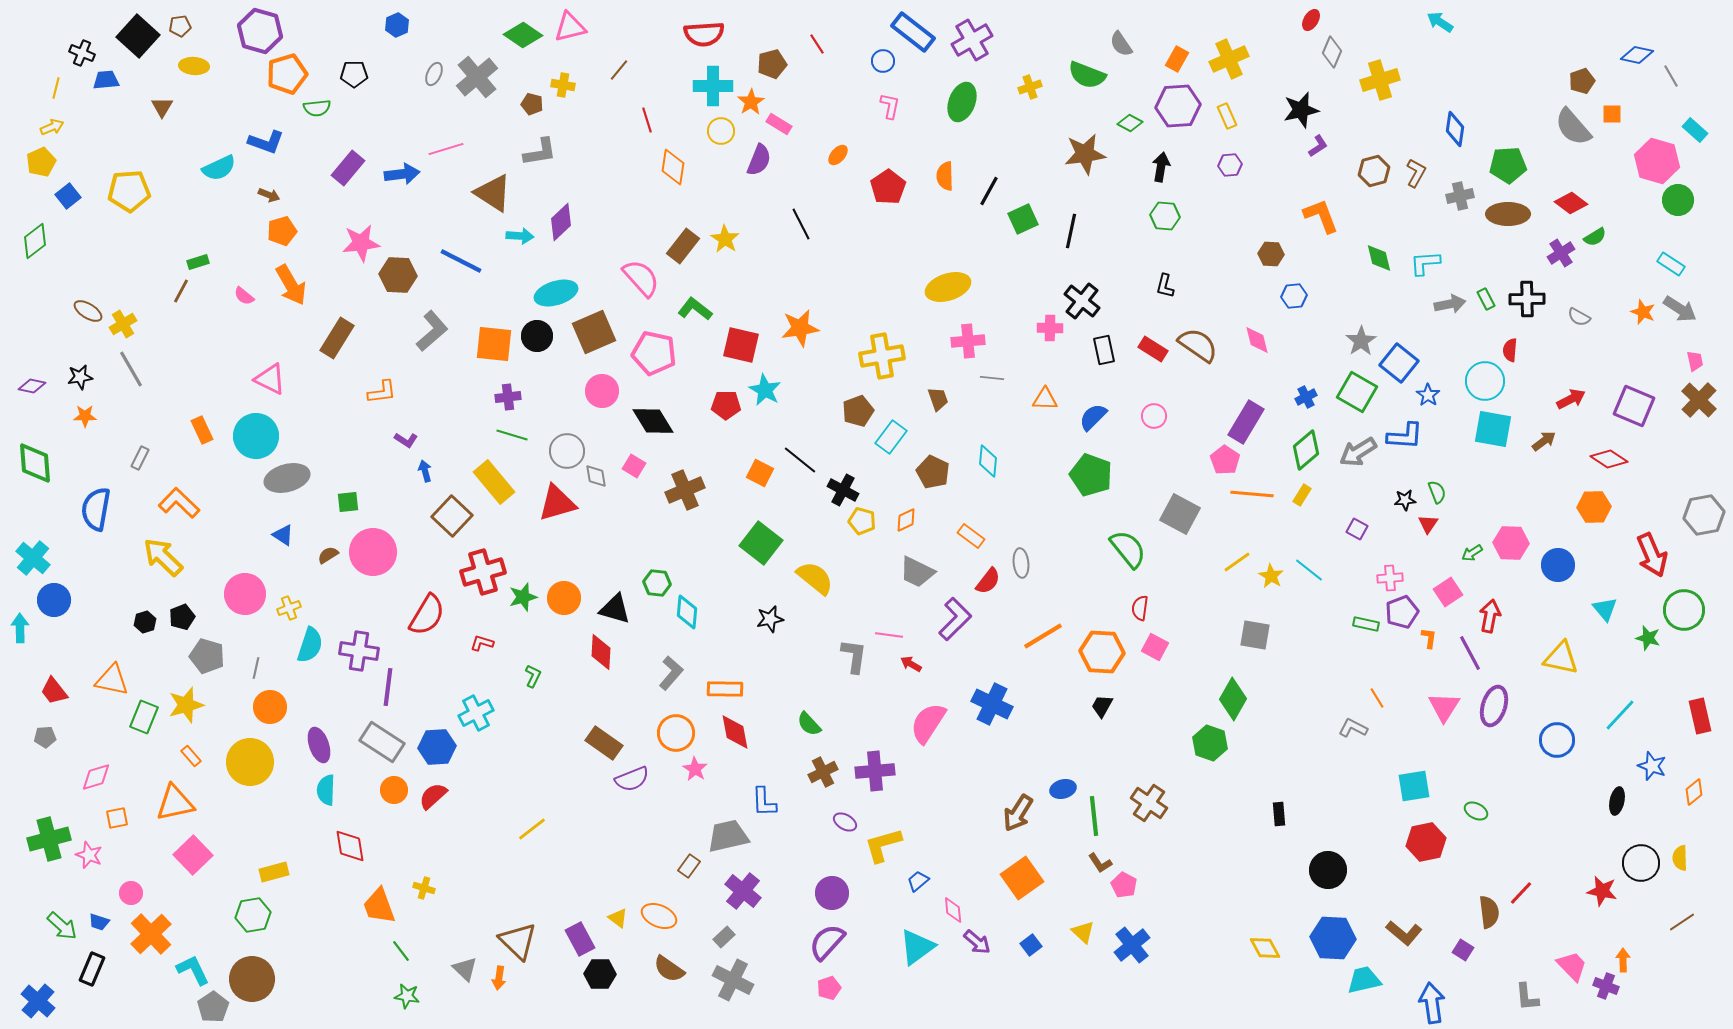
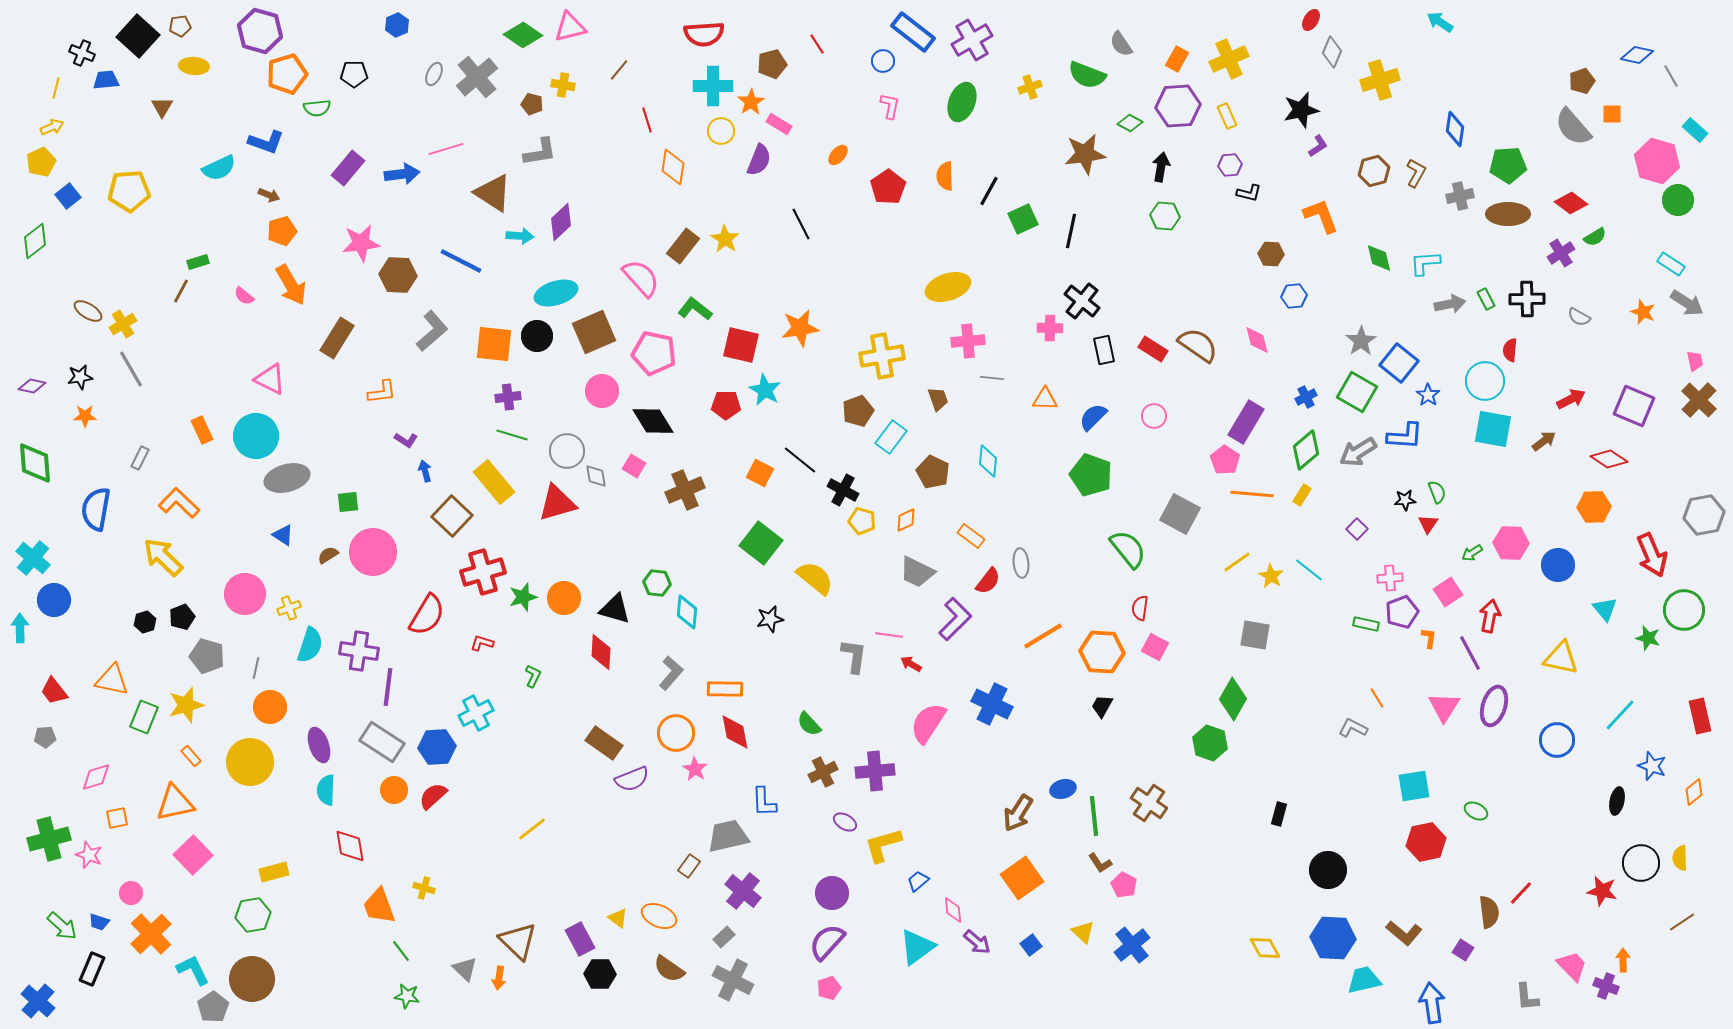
black L-shape at (1165, 286): moved 84 px right, 93 px up; rotated 90 degrees counterclockwise
gray arrow at (1680, 309): moved 7 px right, 6 px up
purple square at (1357, 529): rotated 15 degrees clockwise
black rectangle at (1279, 814): rotated 20 degrees clockwise
